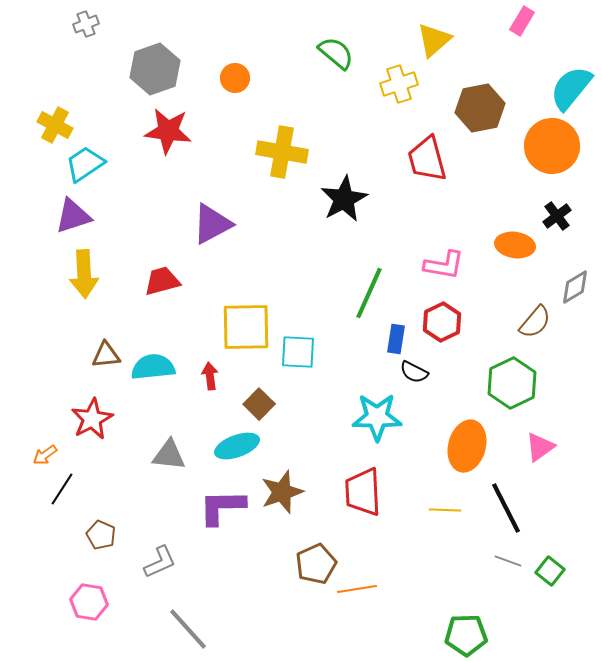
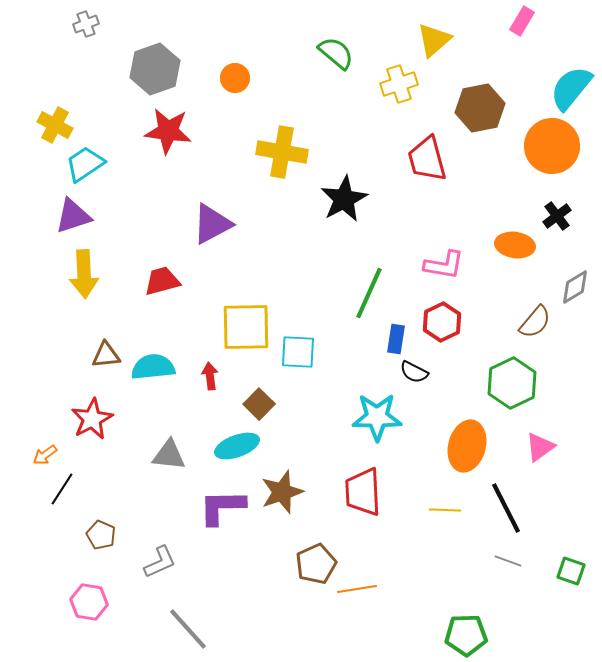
green square at (550, 571): moved 21 px right; rotated 20 degrees counterclockwise
